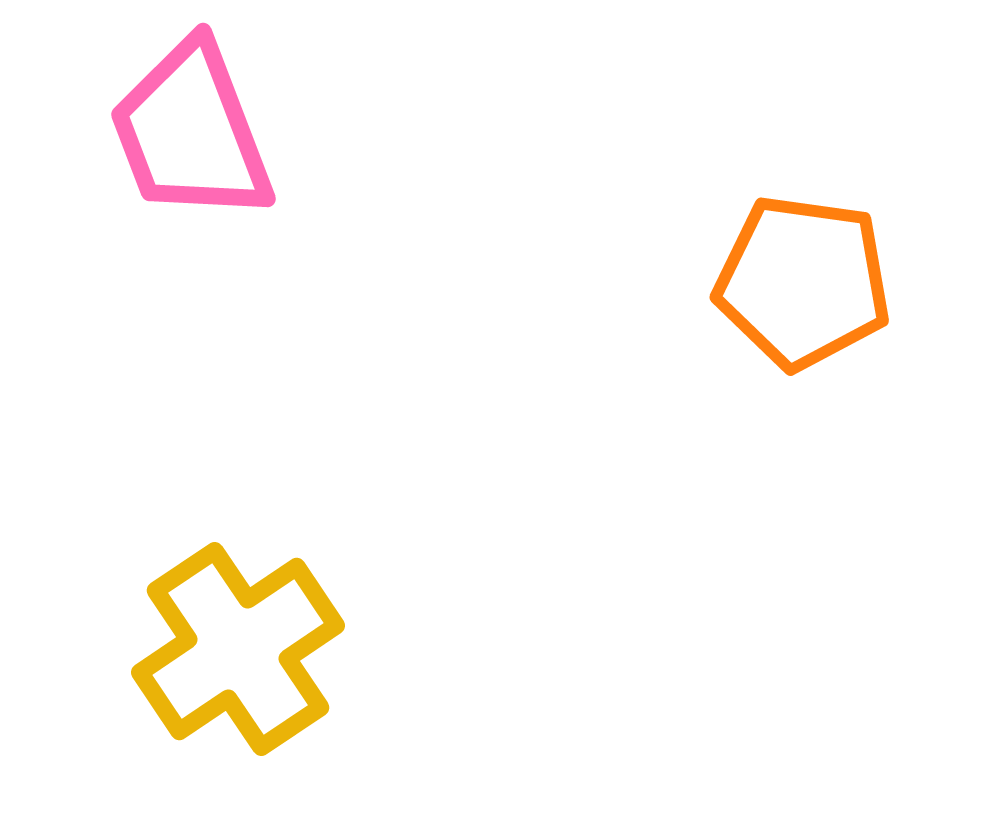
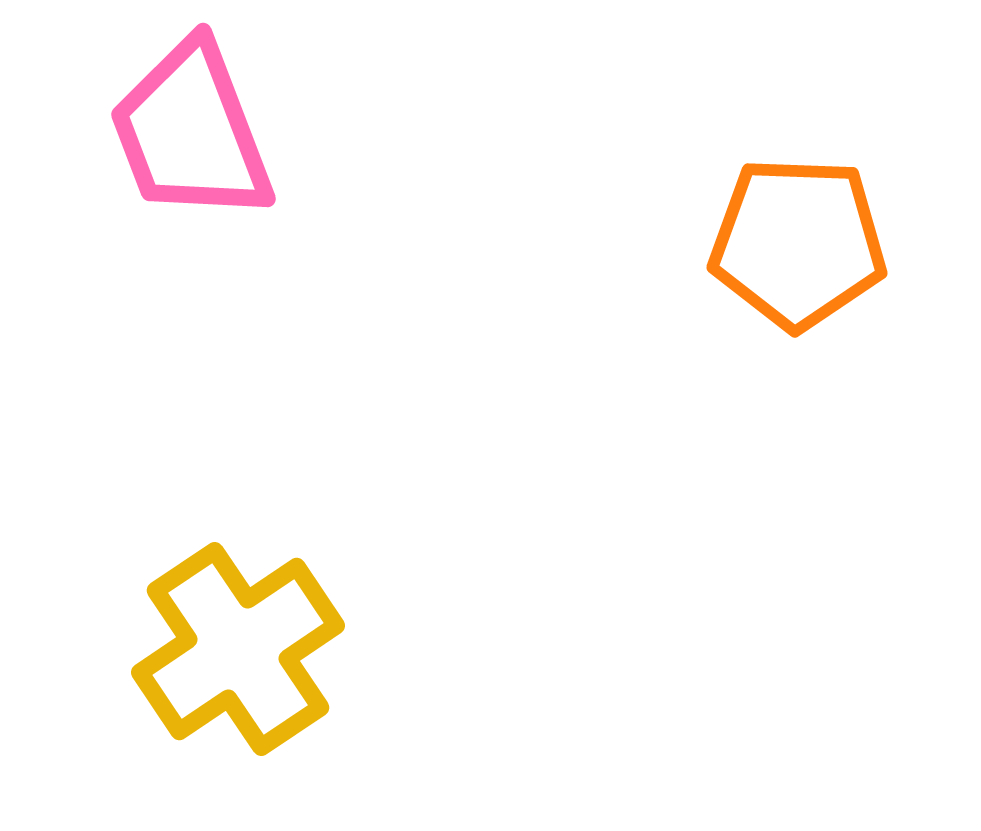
orange pentagon: moved 5 px left, 39 px up; rotated 6 degrees counterclockwise
